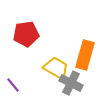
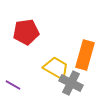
red pentagon: moved 2 px up
purple line: rotated 21 degrees counterclockwise
